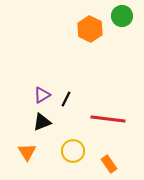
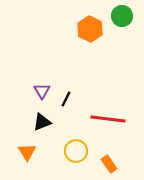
purple triangle: moved 4 px up; rotated 30 degrees counterclockwise
yellow circle: moved 3 px right
